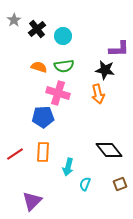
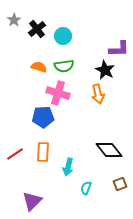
black star: rotated 18 degrees clockwise
cyan semicircle: moved 1 px right, 4 px down
